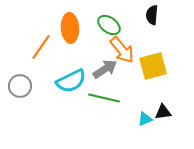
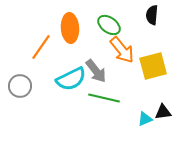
gray arrow: moved 9 px left, 2 px down; rotated 85 degrees clockwise
cyan semicircle: moved 2 px up
